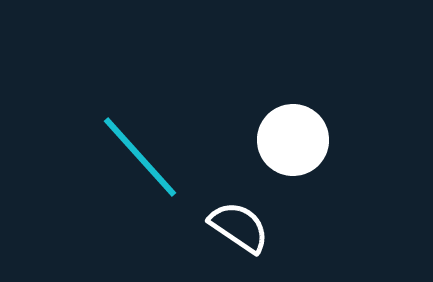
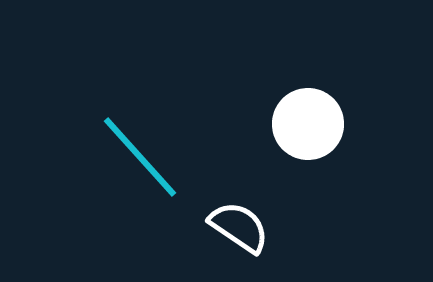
white circle: moved 15 px right, 16 px up
